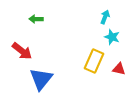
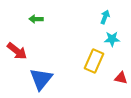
cyan star: moved 2 px down; rotated 21 degrees counterclockwise
red arrow: moved 5 px left
red triangle: moved 2 px right, 9 px down
